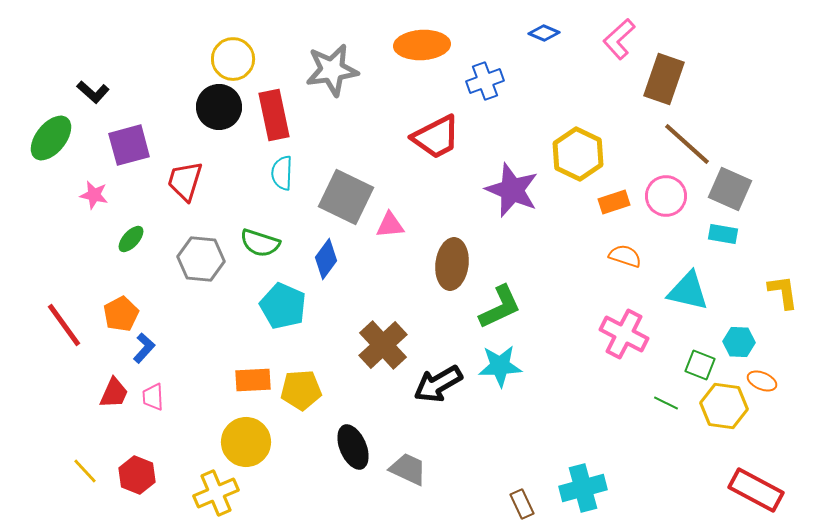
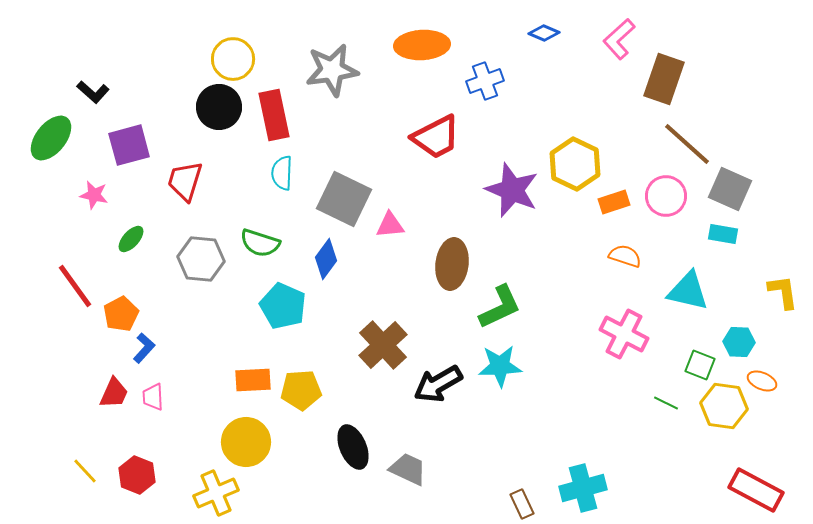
yellow hexagon at (578, 154): moved 3 px left, 10 px down
gray square at (346, 197): moved 2 px left, 2 px down
red line at (64, 325): moved 11 px right, 39 px up
